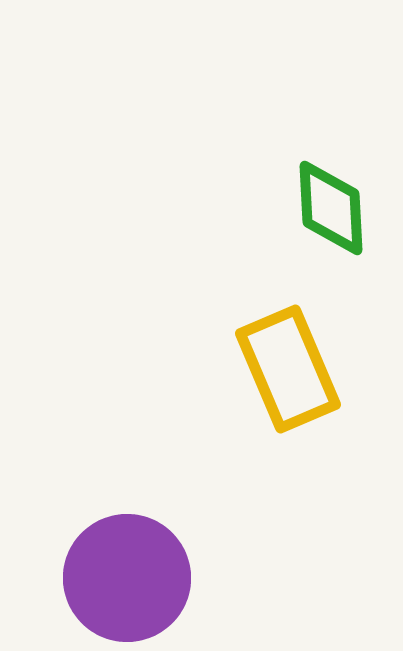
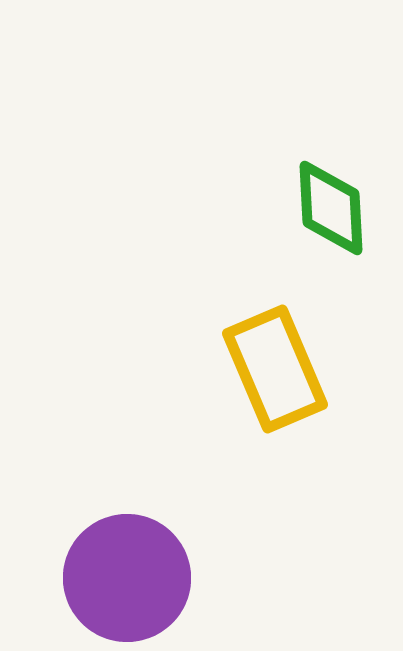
yellow rectangle: moved 13 px left
